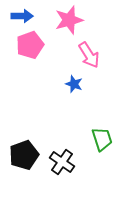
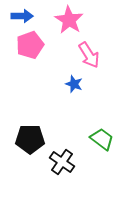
pink star: rotated 24 degrees counterclockwise
green trapezoid: rotated 35 degrees counterclockwise
black pentagon: moved 6 px right, 16 px up; rotated 20 degrees clockwise
